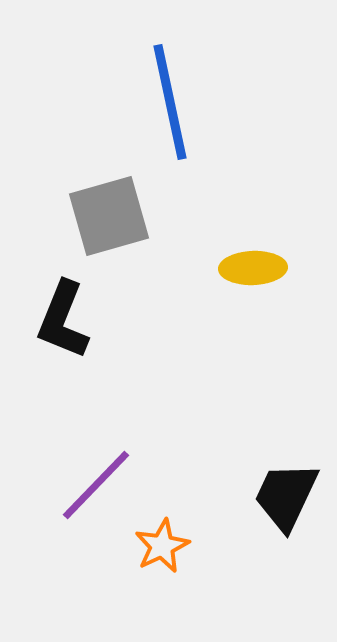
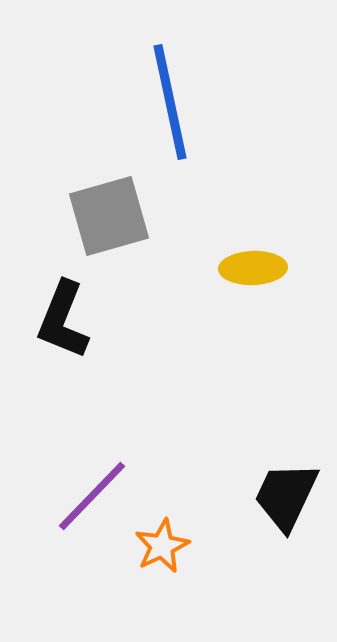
purple line: moved 4 px left, 11 px down
